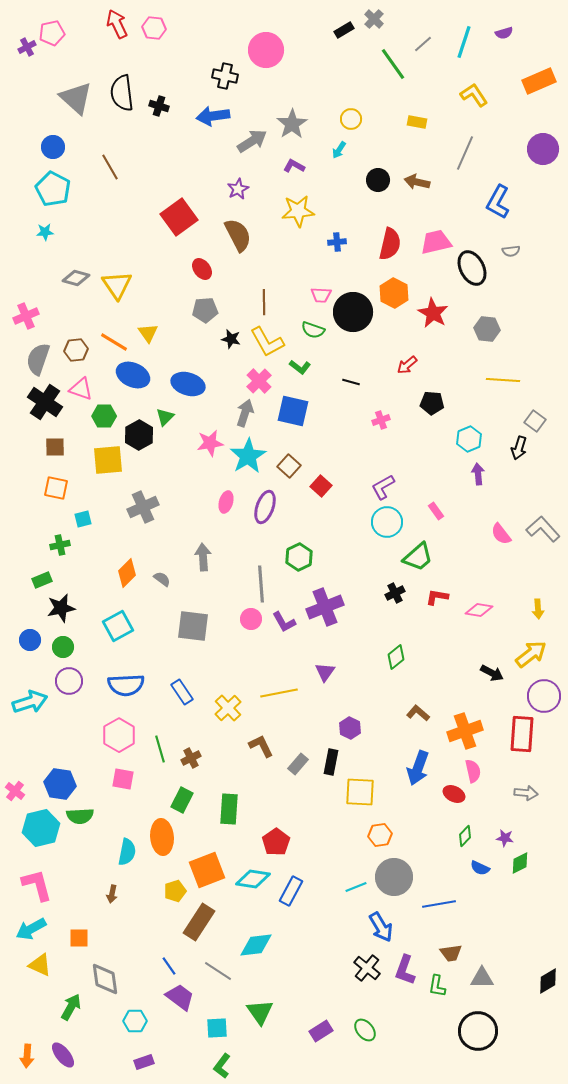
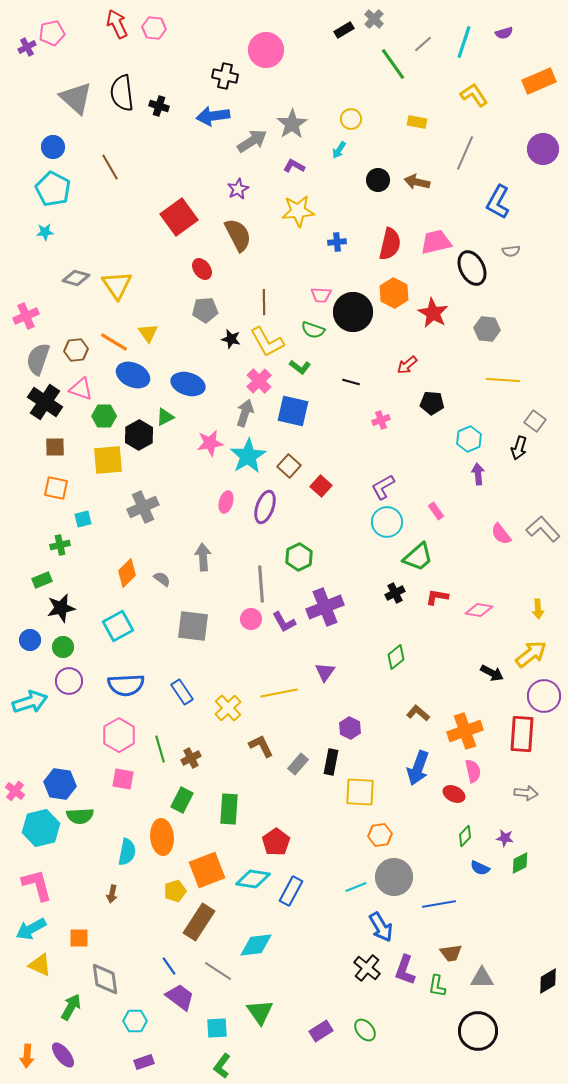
green triangle at (165, 417): rotated 18 degrees clockwise
